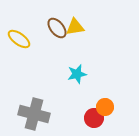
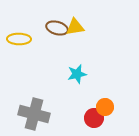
brown ellipse: rotated 35 degrees counterclockwise
yellow ellipse: rotated 35 degrees counterclockwise
